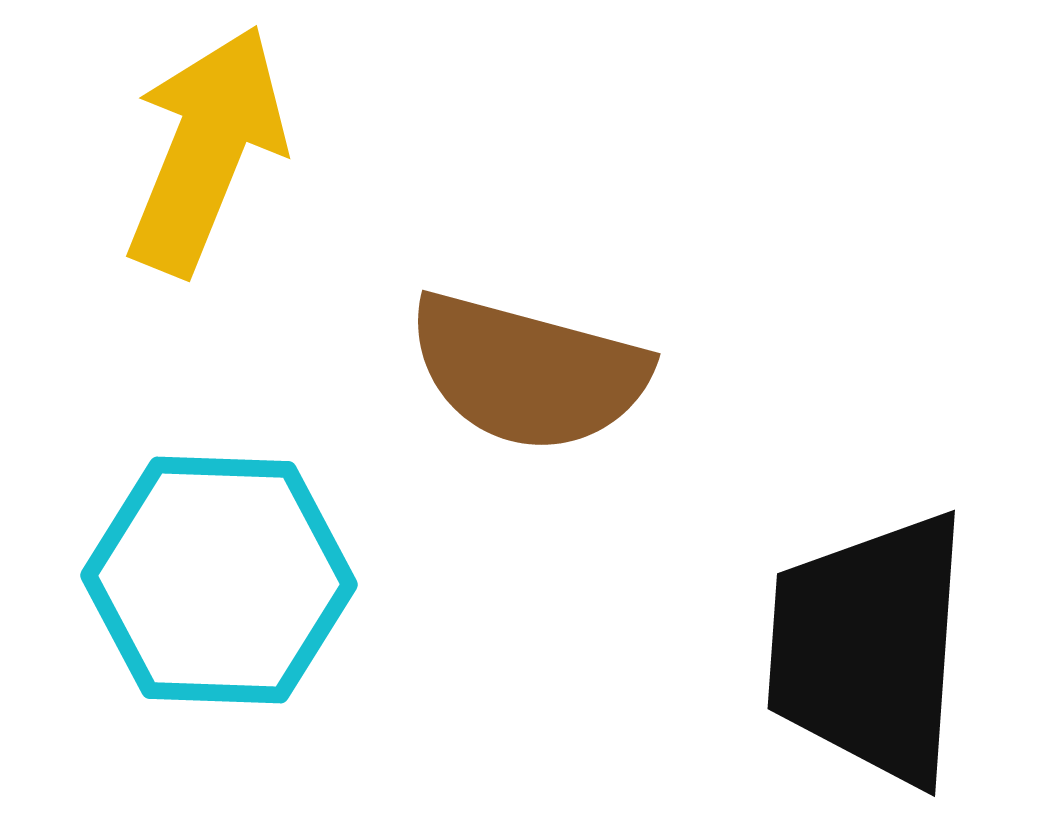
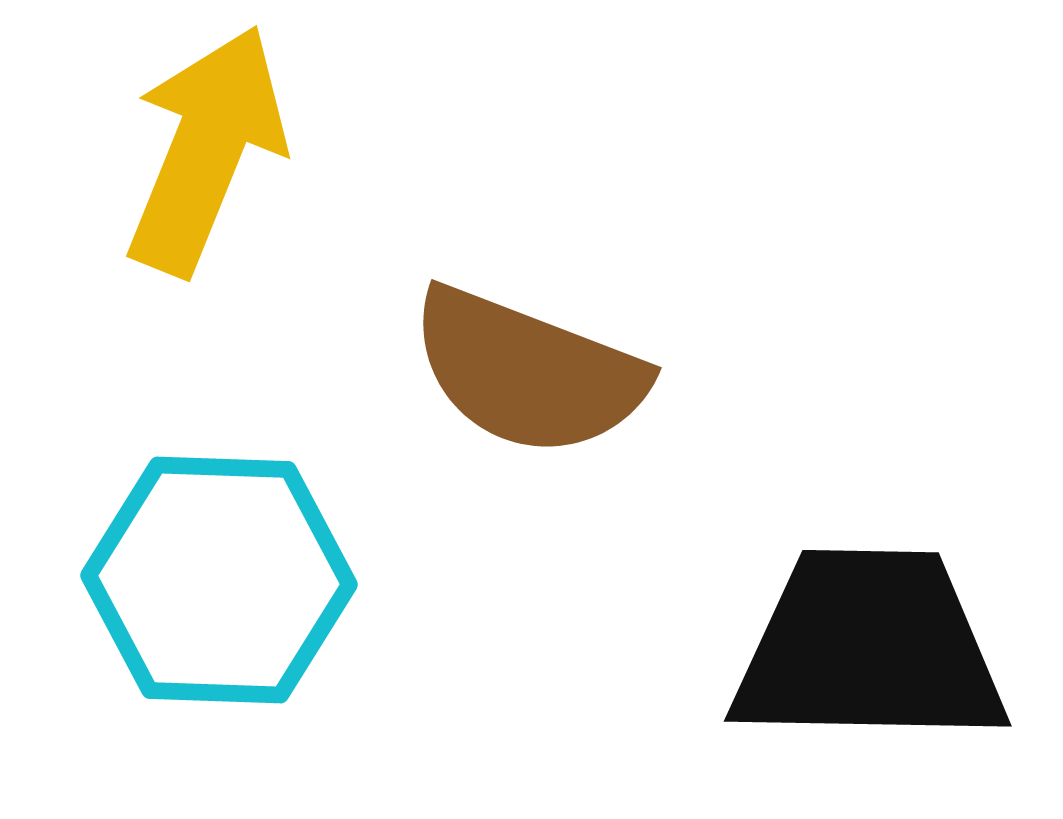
brown semicircle: rotated 6 degrees clockwise
black trapezoid: rotated 87 degrees clockwise
